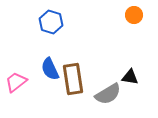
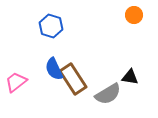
blue hexagon: moved 4 px down
blue semicircle: moved 4 px right
brown rectangle: rotated 24 degrees counterclockwise
